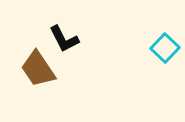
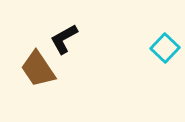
black L-shape: rotated 88 degrees clockwise
